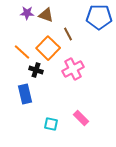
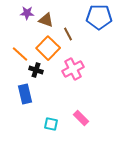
brown triangle: moved 5 px down
orange line: moved 2 px left, 2 px down
